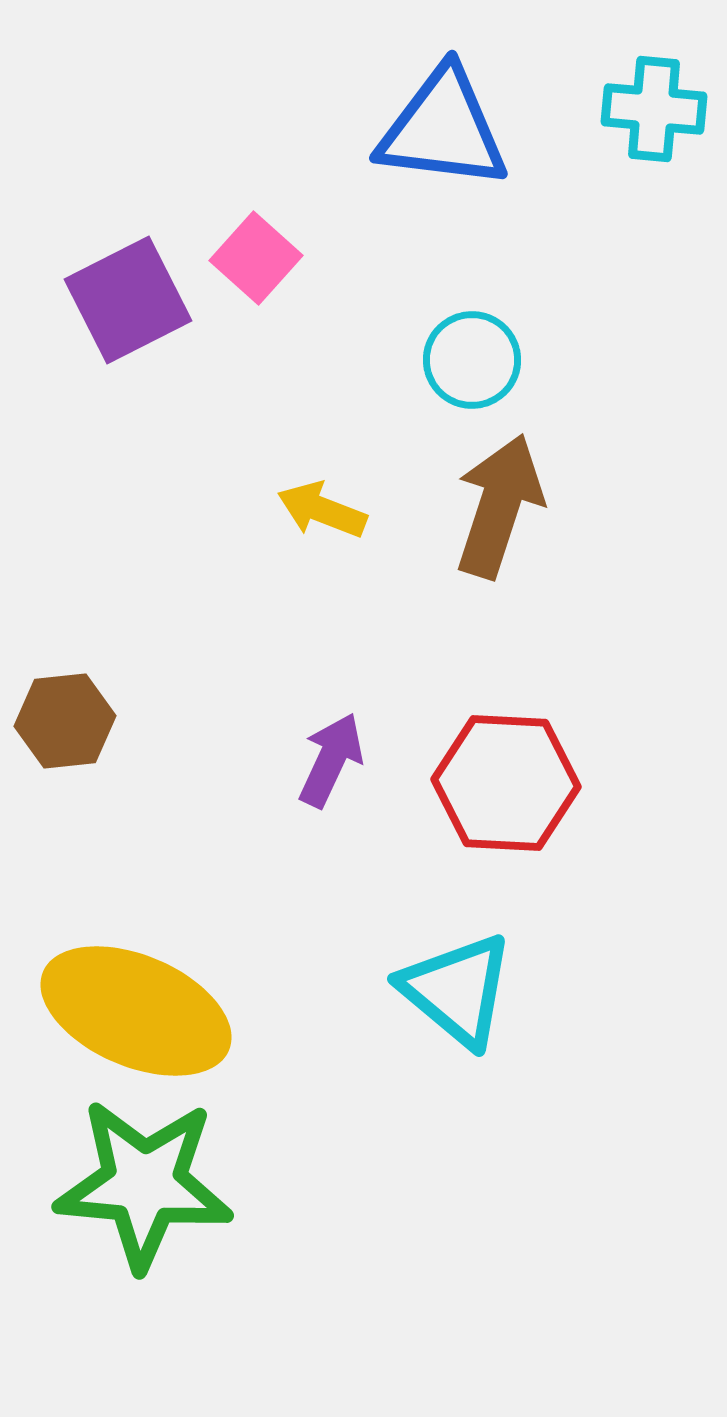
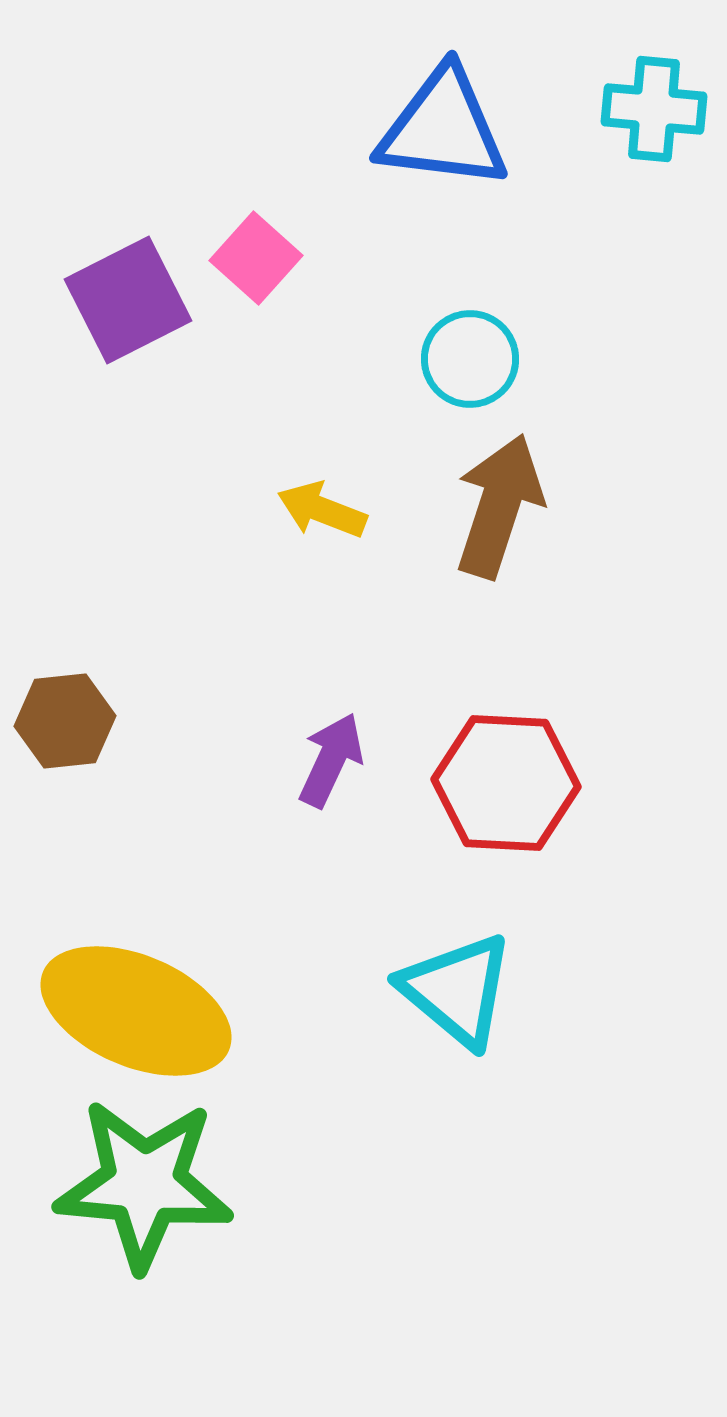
cyan circle: moved 2 px left, 1 px up
